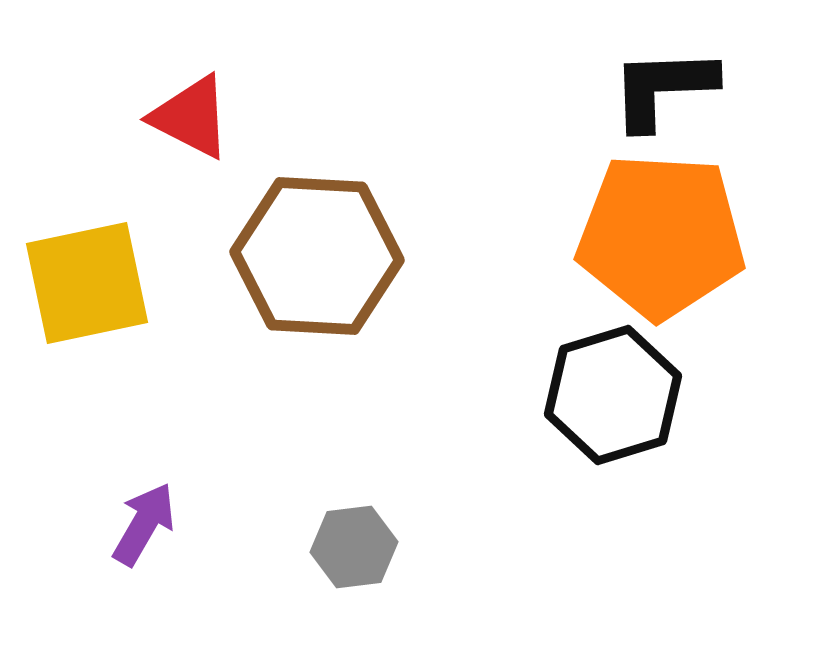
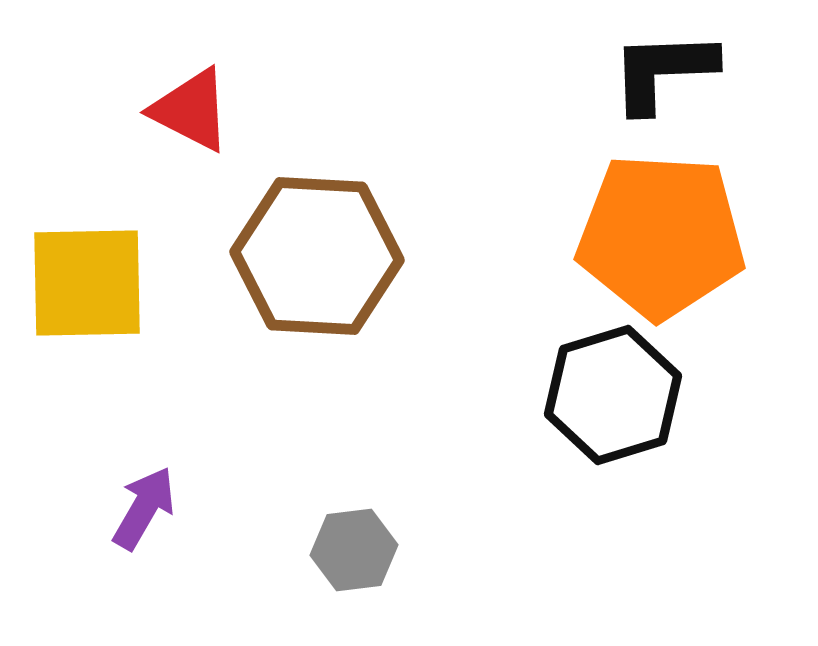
black L-shape: moved 17 px up
red triangle: moved 7 px up
yellow square: rotated 11 degrees clockwise
purple arrow: moved 16 px up
gray hexagon: moved 3 px down
